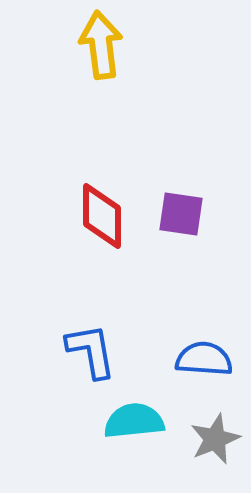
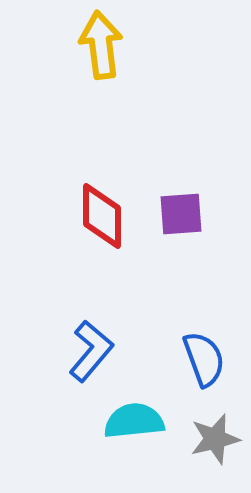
purple square: rotated 12 degrees counterclockwise
blue L-shape: rotated 50 degrees clockwise
blue semicircle: rotated 66 degrees clockwise
gray star: rotated 9 degrees clockwise
